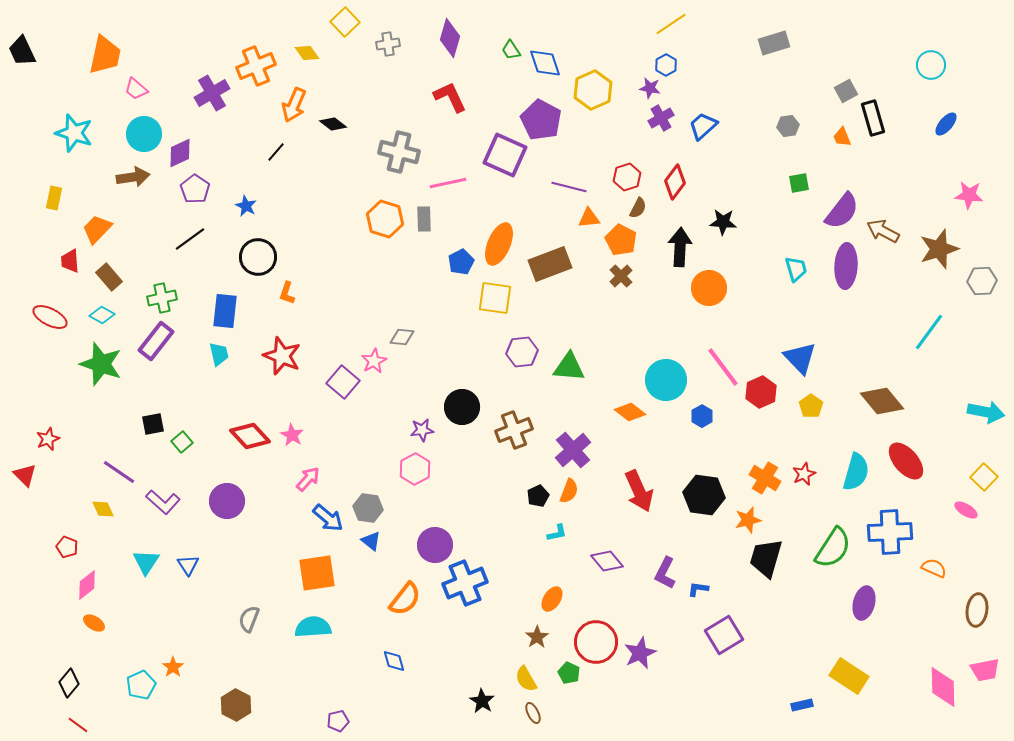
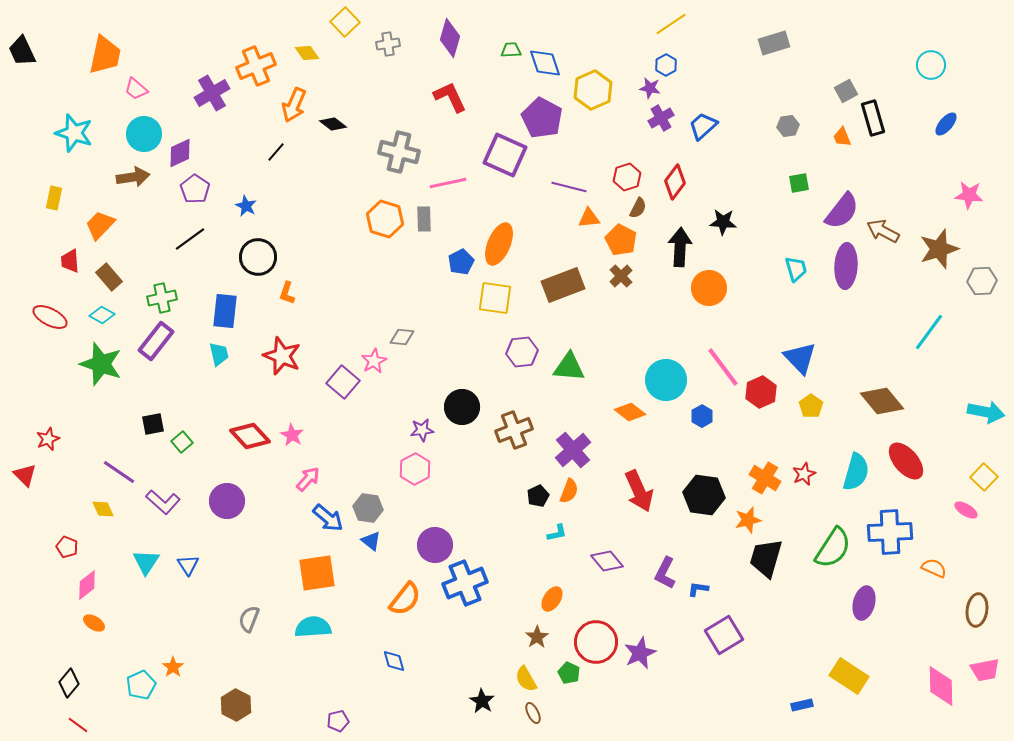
green trapezoid at (511, 50): rotated 120 degrees clockwise
purple pentagon at (541, 120): moved 1 px right, 2 px up
orange trapezoid at (97, 229): moved 3 px right, 4 px up
brown rectangle at (550, 264): moved 13 px right, 21 px down
pink diamond at (943, 687): moved 2 px left, 1 px up
